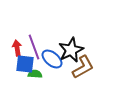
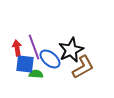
blue ellipse: moved 2 px left
green semicircle: moved 1 px right
